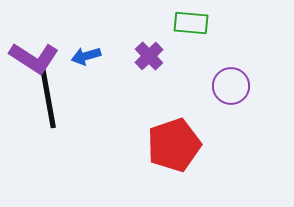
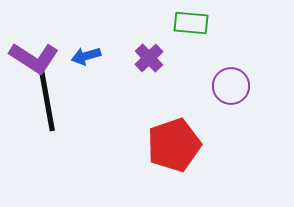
purple cross: moved 2 px down
black line: moved 1 px left, 3 px down
